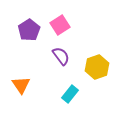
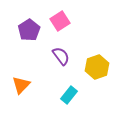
pink square: moved 4 px up
orange triangle: rotated 18 degrees clockwise
cyan rectangle: moved 1 px left, 1 px down
